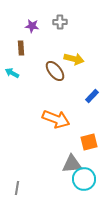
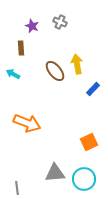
gray cross: rotated 24 degrees clockwise
purple star: rotated 16 degrees clockwise
yellow arrow: moved 3 px right, 5 px down; rotated 114 degrees counterclockwise
cyan arrow: moved 1 px right, 1 px down
blue rectangle: moved 1 px right, 7 px up
orange arrow: moved 29 px left, 4 px down
orange square: rotated 12 degrees counterclockwise
gray triangle: moved 17 px left, 9 px down
gray line: rotated 16 degrees counterclockwise
